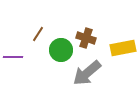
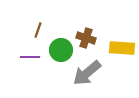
brown line: moved 4 px up; rotated 14 degrees counterclockwise
yellow rectangle: moved 1 px left; rotated 15 degrees clockwise
purple line: moved 17 px right
